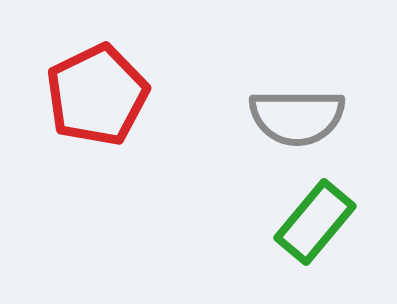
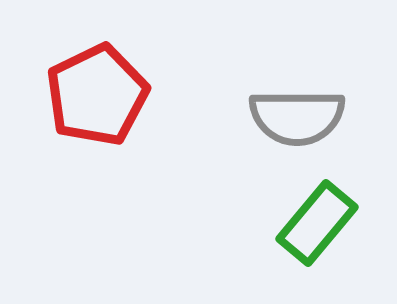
green rectangle: moved 2 px right, 1 px down
